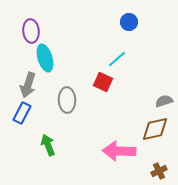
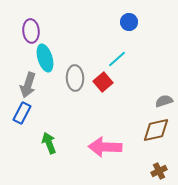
red square: rotated 24 degrees clockwise
gray ellipse: moved 8 px right, 22 px up
brown diamond: moved 1 px right, 1 px down
green arrow: moved 1 px right, 2 px up
pink arrow: moved 14 px left, 4 px up
